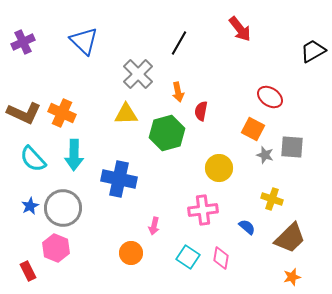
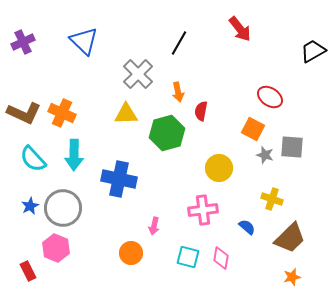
cyan square: rotated 20 degrees counterclockwise
